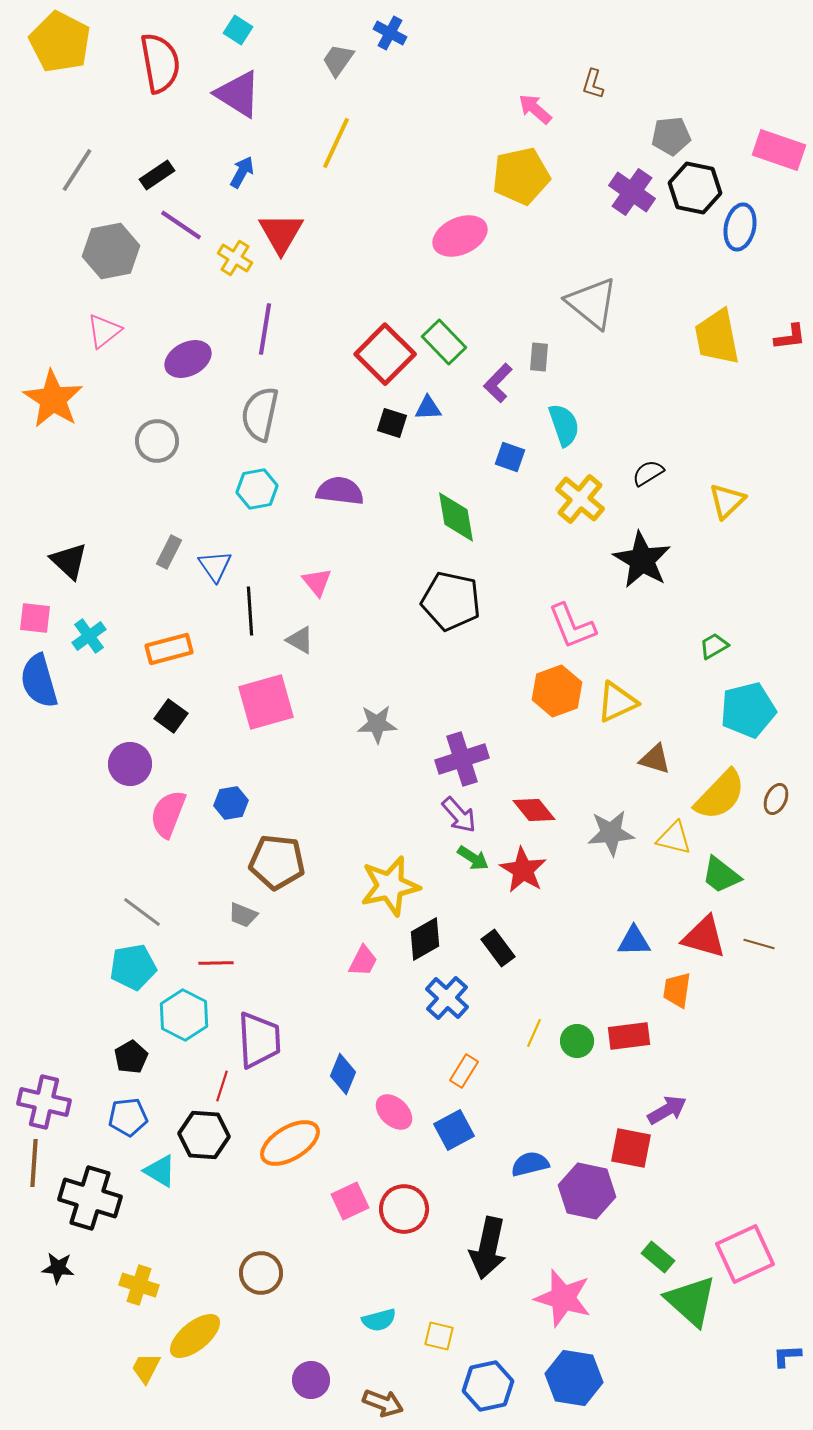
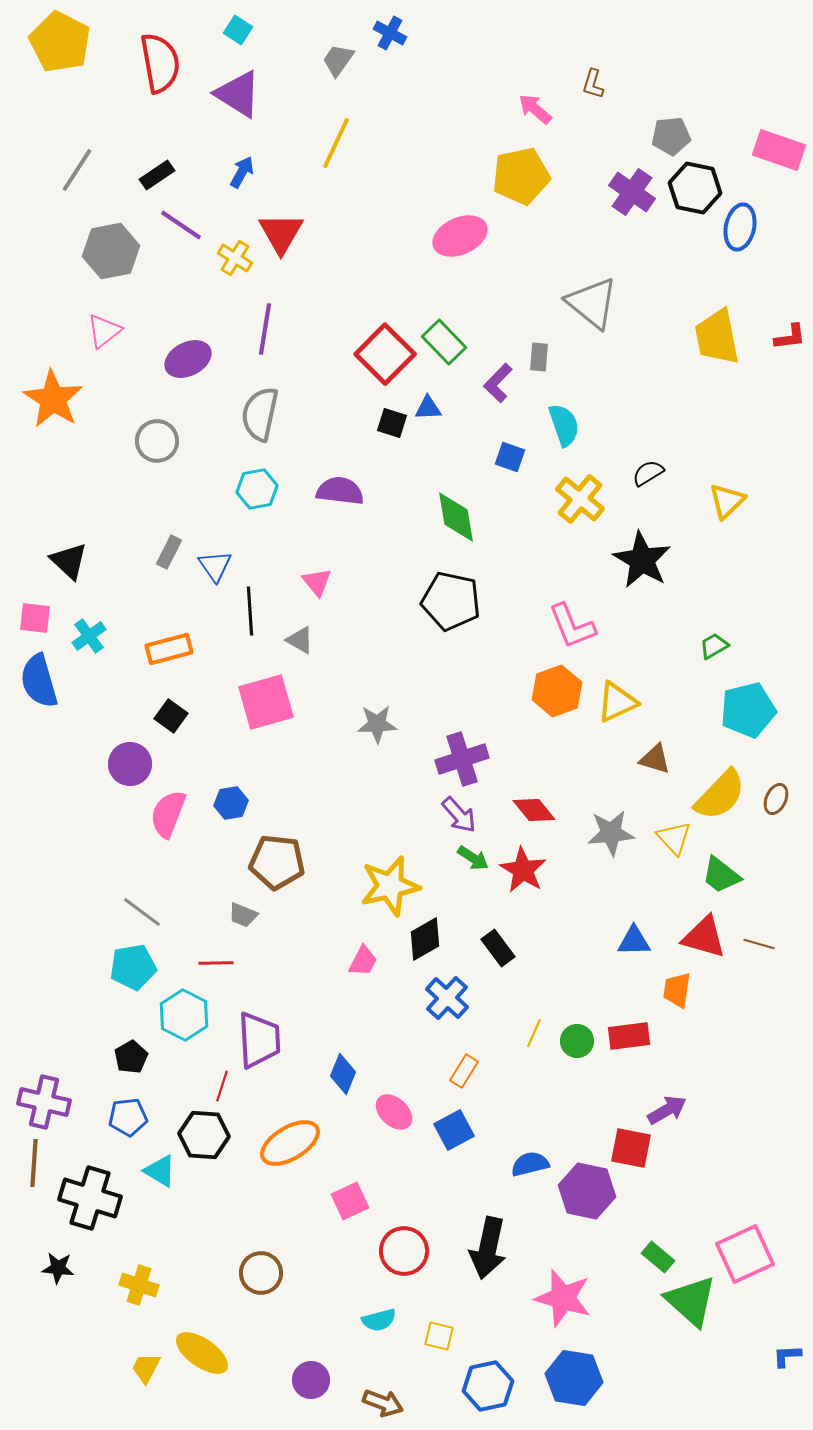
yellow triangle at (674, 838): rotated 33 degrees clockwise
red circle at (404, 1209): moved 42 px down
yellow ellipse at (195, 1336): moved 7 px right, 17 px down; rotated 74 degrees clockwise
